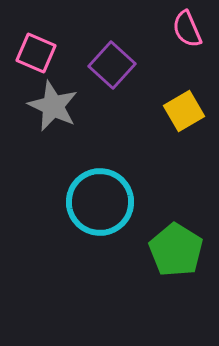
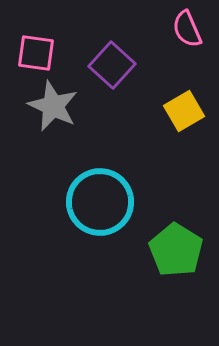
pink square: rotated 15 degrees counterclockwise
